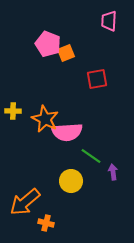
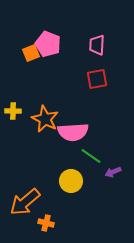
pink trapezoid: moved 12 px left, 24 px down
orange square: moved 35 px left
pink semicircle: moved 6 px right
purple arrow: rotated 105 degrees counterclockwise
